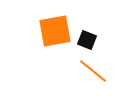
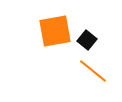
black square: rotated 18 degrees clockwise
